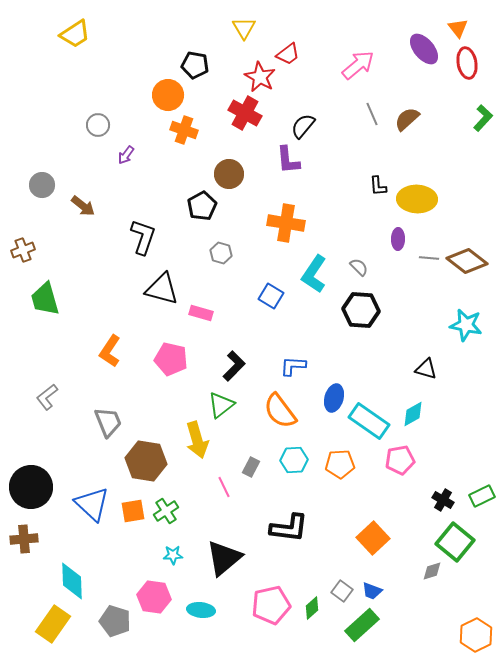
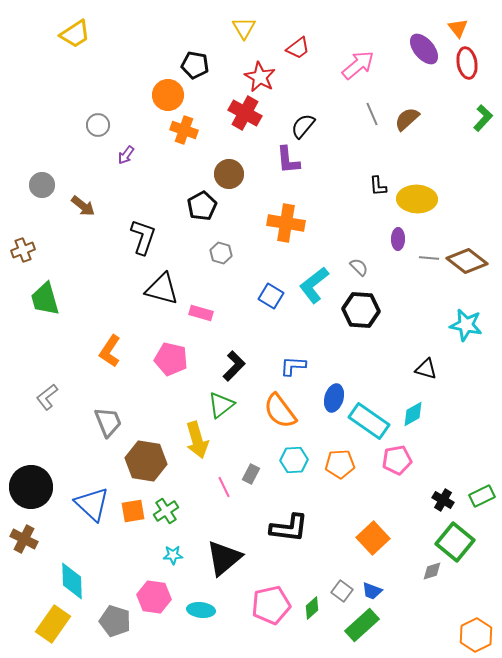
red trapezoid at (288, 54): moved 10 px right, 6 px up
cyan L-shape at (314, 274): moved 11 px down; rotated 18 degrees clockwise
pink pentagon at (400, 460): moved 3 px left
gray rectangle at (251, 467): moved 7 px down
brown cross at (24, 539): rotated 32 degrees clockwise
